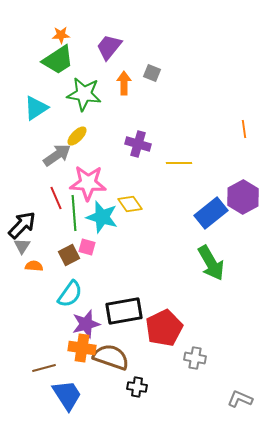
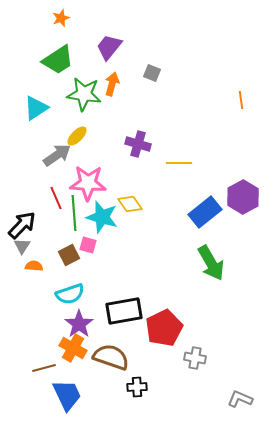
orange star: moved 17 px up; rotated 18 degrees counterclockwise
orange arrow: moved 12 px left, 1 px down; rotated 15 degrees clockwise
orange line: moved 3 px left, 29 px up
blue rectangle: moved 6 px left, 1 px up
pink square: moved 1 px right, 2 px up
cyan semicircle: rotated 36 degrees clockwise
purple star: moved 7 px left; rotated 20 degrees counterclockwise
orange cross: moved 9 px left; rotated 20 degrees clockwise
black cross: rotated 12 degrees counterclockwise
blue trapezoid: rotated 8 degrees clockwise
